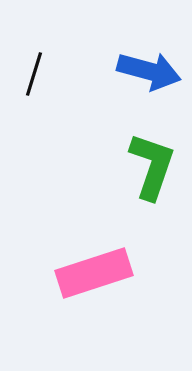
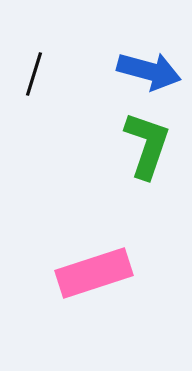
green L-shape: moved 5 px left, 21 px up
